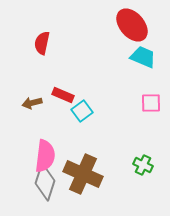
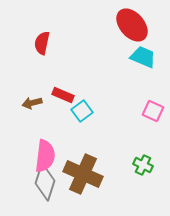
pink square: moved 2 px right, 8 px down; rotated 25 degrees clockwise
